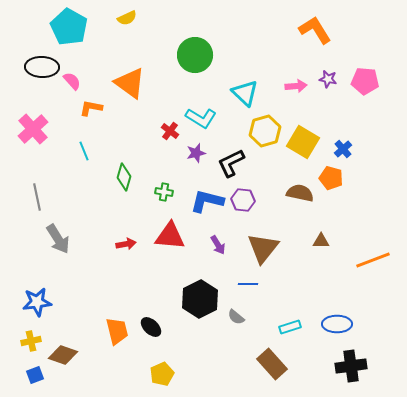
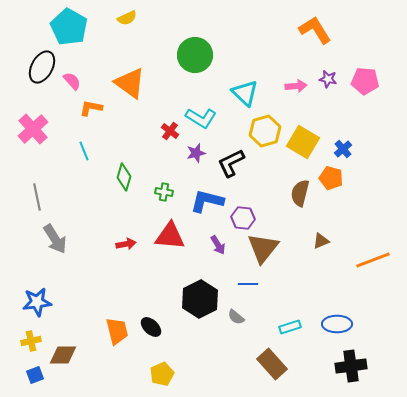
black ellipse at (42, 67): rotated 64 degrees counterclockwise
brown semicircle at (300, 193): rotated 88 degrees counterclockwise
purple hexagon at (243, 200): moved 18 px down
gray arrow at (58, 239): moved 3 px left
brown triangle at (321, 241): rotated 24 degrees counterclockwise
brown diamond at (63, 355): rotated 20 degrees counterclockwise
